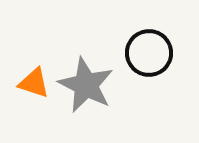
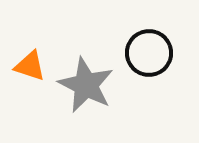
orange triangle: moved 4 px left, 17 px up
